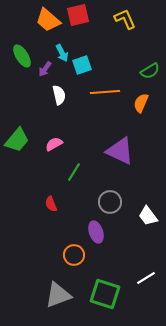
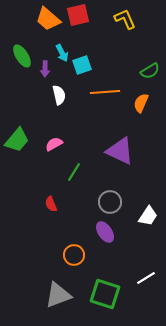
orange trapezoid: moved 1 px up
purple arrow: rotated 35 degrees counterclockwise
white trapezoid: rotated 110 degrees counterclockwise
purple ellipse: moved 9 px right; rotated 15 degrees counterclockwise
